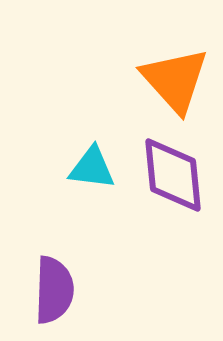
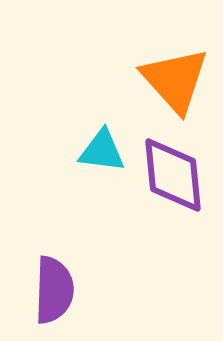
cyan triangle: moved 10 px right, 17 px up
